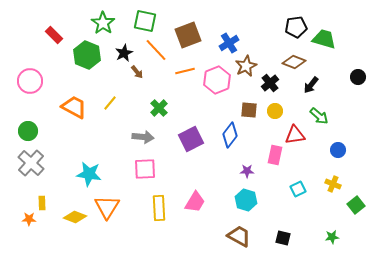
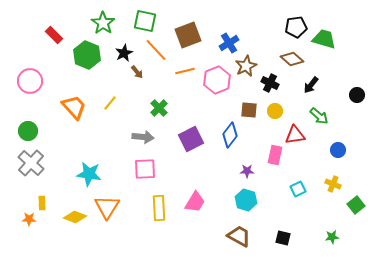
brown diamond at (294, 62): moved 2 px left, 3 px up; rotated 20 degrees clockwise
black circle at (358, 77): moved 1 px left, 18 px down
black cross at (270, 83): rotated 24 degrees counterclockwise
orange trapezoid at (74, 107): rotated 20 degrees clockwise
